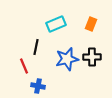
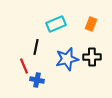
blue cross: moved 1 px left, 6 px up
